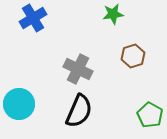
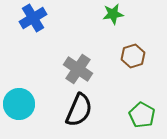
gray cross: rotated 8 degrees clockwise
black semicircle: moved 1 px up
green pentagon: moved 8 px left
